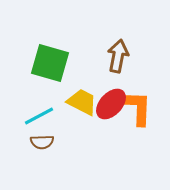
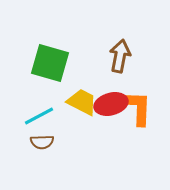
brown arrow: moved 2 px right
red ellipse: rotated 32 degrees clockwise
